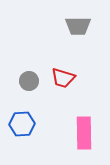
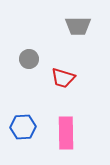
gray circle: moved 22 px up
blue hexagon: moved 1 px right, 3 px down
pink rectangle: moved 18 px left
